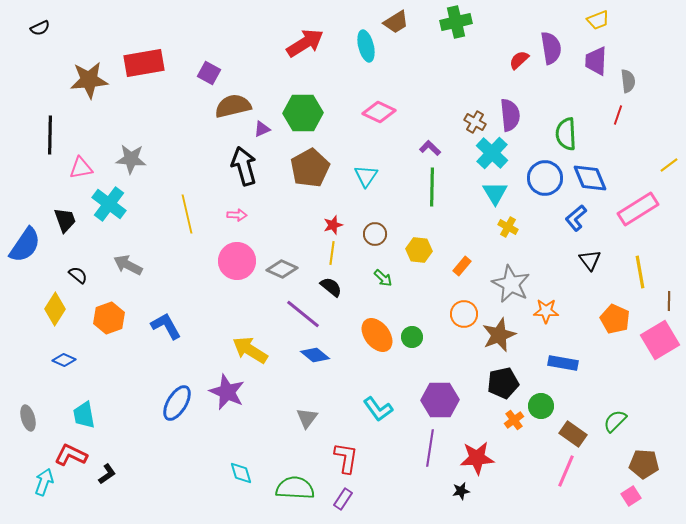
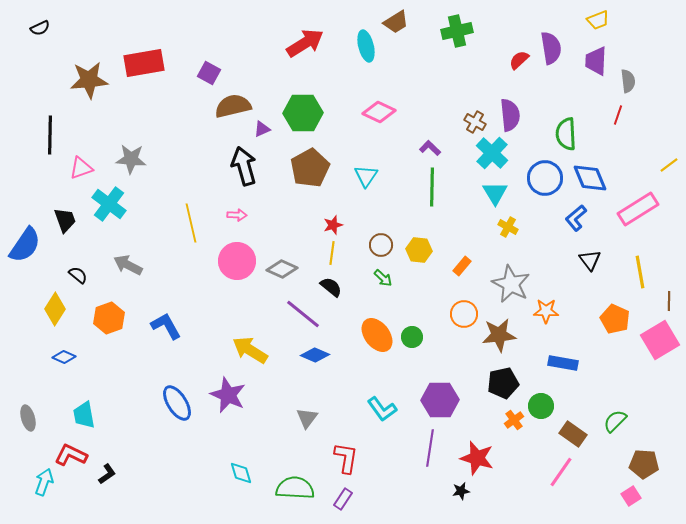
green cross at (456, 22): moved 1 px right, 9 px down
pink triangle at (81, 168): rotated 10 degrees counterclockwise
yellow line at (187, 214): moved 4 px right, 9 px down
brown circle at (375, 234): moved 6 px right, 11 px down
brown star at (499, 335): rotated 16 degrees clockwise
blue diamond at (315, 355): rotated 16 degrees counterclockwise
blue diamond at (64, 360): moved 3 px up
purple star at (227, 392): moved 1 px right, 3 px down
blue ellipse at (177, 403): rotated 63 degrees counterclockwise
cyan L-shape at (378, 409): moved 4 px right
red star at (477, 458): rotated 20 degrees clockwise
pink line at (566, 471): moved 5 px left, 1 px down; rotated 12 degrees clockwise
